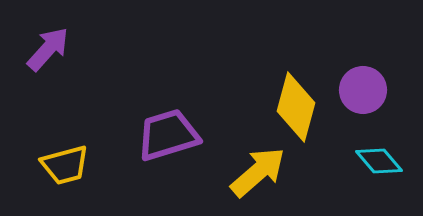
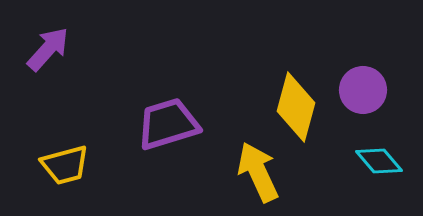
purple trapezoid: moved 11 px up
yellow arrow: rotated 74 degrees counterclockwise
